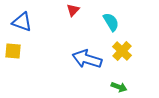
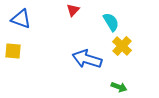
blue triangle: moved 1 px left, 3 px up
yellow cross: moved 5 px up
